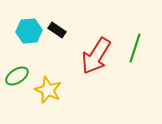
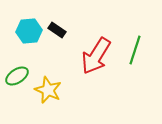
green line: moved 2 px down
